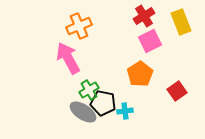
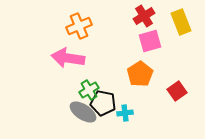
pink square: rotated 10 degrees clockwise
pink arrow: rotated 52 degrees counterclockwise
cyan cross: moved 2 px down
